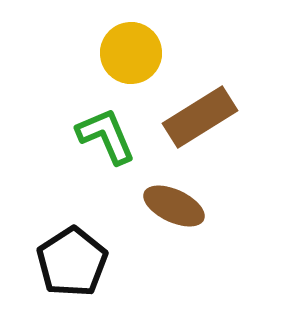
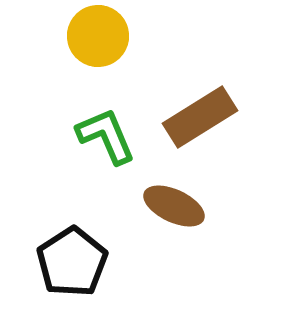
yellow circle: moved 33 px left, 17 px up
